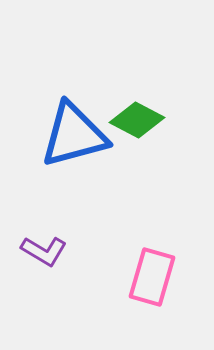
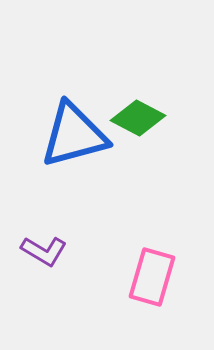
green diamond: moved 1 px right, 2 px up
